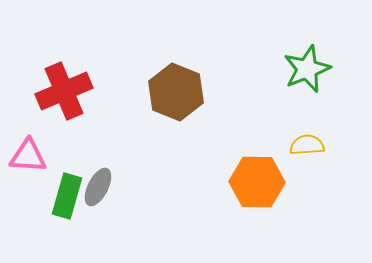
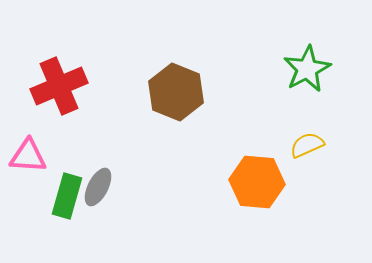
green star: rotated 6 degrees counterclockwise
red cross: moved 5 px left, 5 px up
yellow semicircle: rotated 20 degrees counterclockwise
orange hexagon: rotated 4 degrees clockwise
